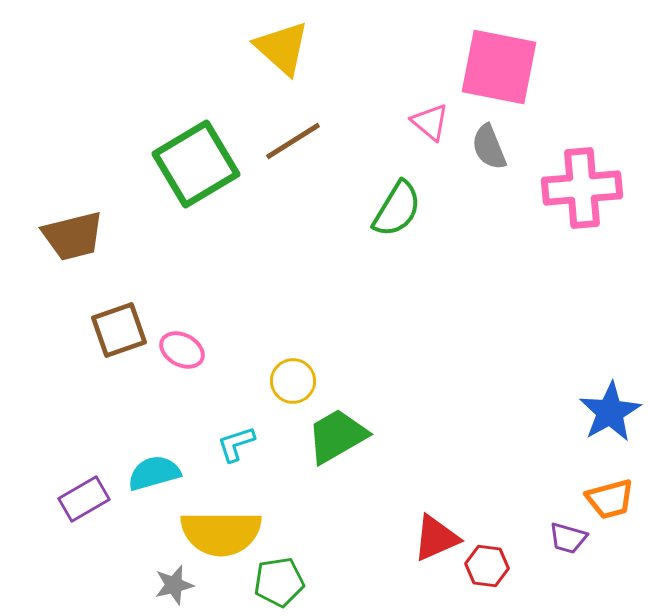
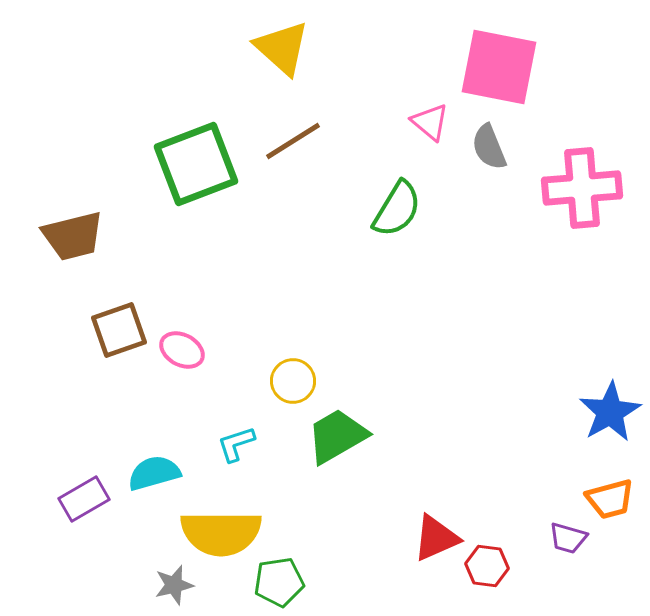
green square: rotated 10 degrees clockwise
